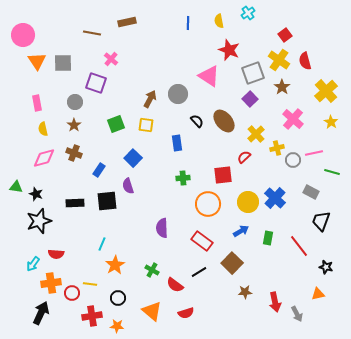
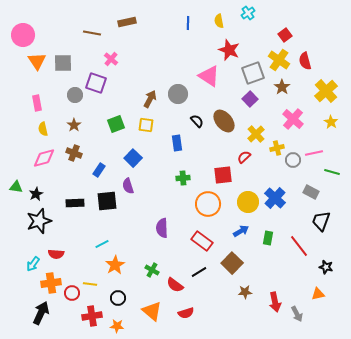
gray circle at (75, 102): moved 7 px up
black star at (36, 194): rotated 24 degrees clockwise
cyan line at (102, 244): rotated 40 degrees clockwise
